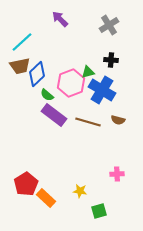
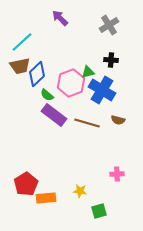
purple arrow: moved 1 px up
brown line: moved 1 px left, 1 px down
orange rectangle: rotated 48 degrees counterclockwise
